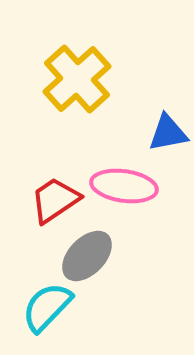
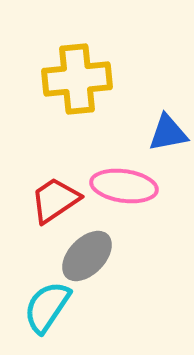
yellow cross: rotated 36 degrees clockwise
cyan semicircle: rotated 10 degrees counterclockwise
